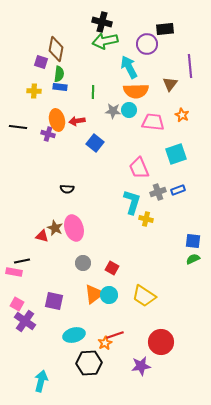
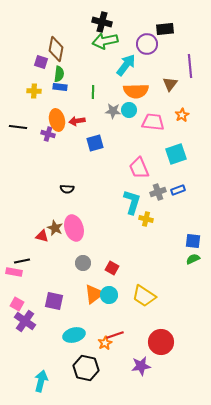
cyan arrow at (129, 67): moved 3 px left, 2 px up; rotated 65 degrees clockwise
orange star at (182, 115): rotated 16 degrees clockwise
blue square at (95, 143): rotated 36 degrees clockwise
black hexagon at (89, 363): moved 3 px left, 5 px down; rotated 15 degrees clockwise
